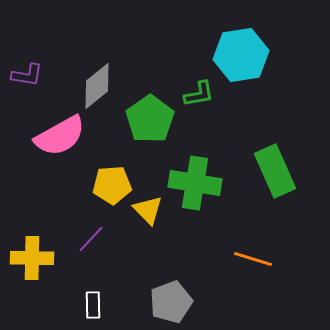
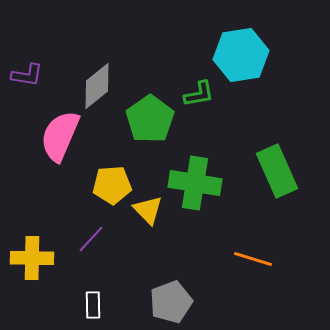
pink semicircle: rotated 142 degrees clockwise
green rectangle: moved 2 px right
